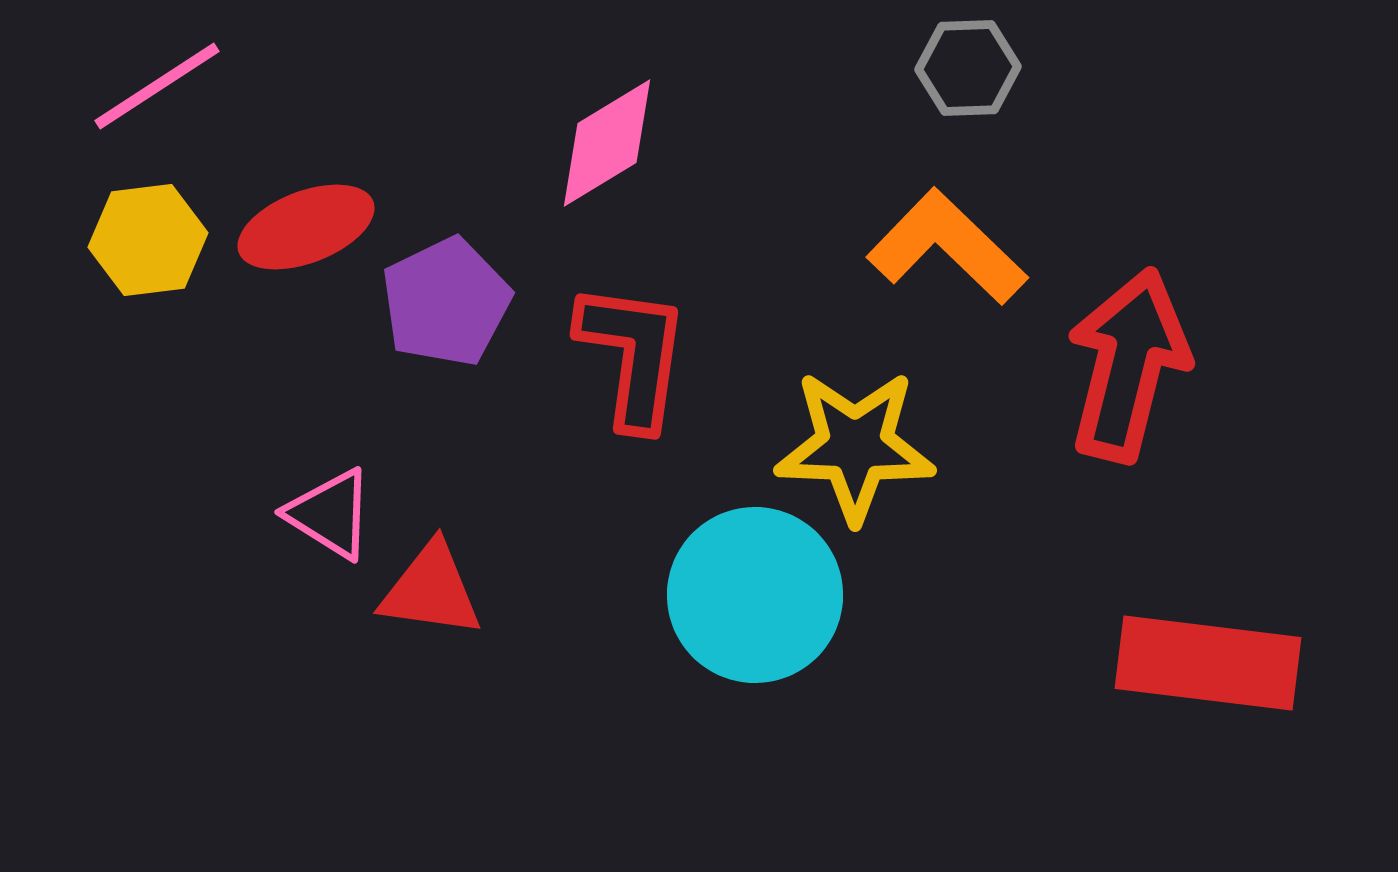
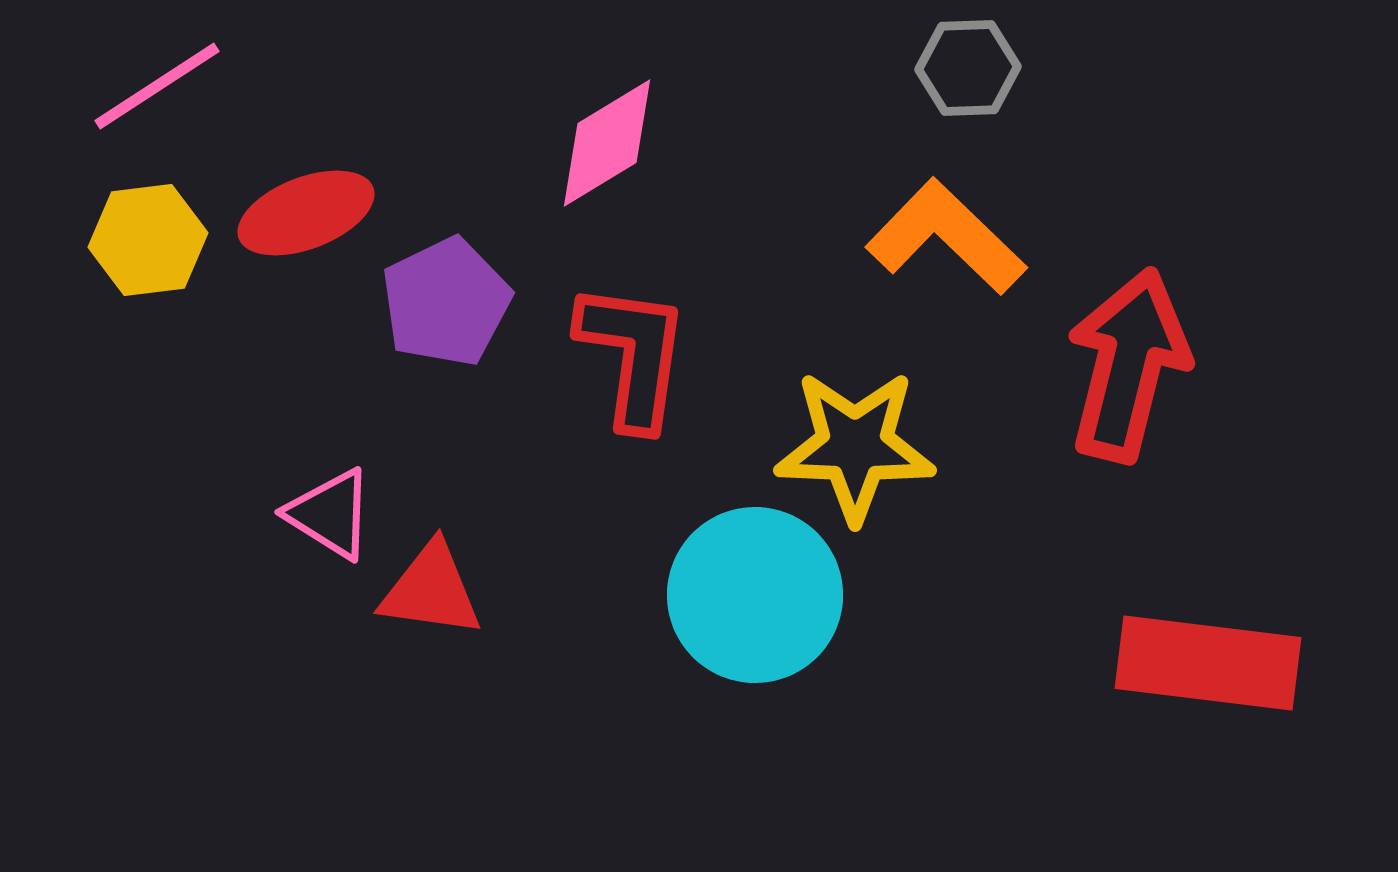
red ellipse: moved 14 px up
orange L-shape: moved 1 px left, 10 px up
